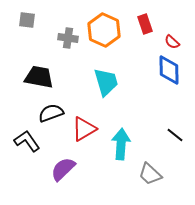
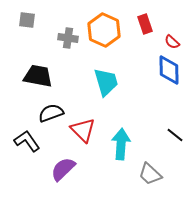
black trapezoid: moved 1 px left, 1 px up
red triangle: moved 1 px left, 1 px down; rotated 44 degrees counterclockwise
